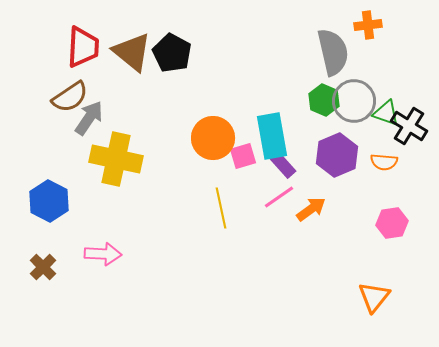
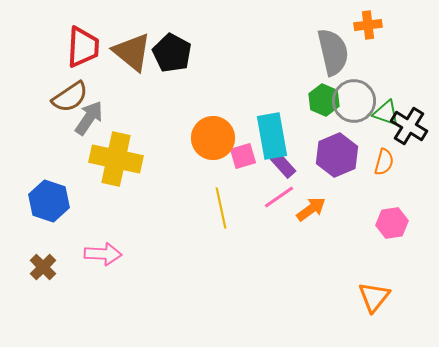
orange semicircle: rotated 80 degrees counterclockwise
blue hexagon: rotated 9 degrees counterclockwise
